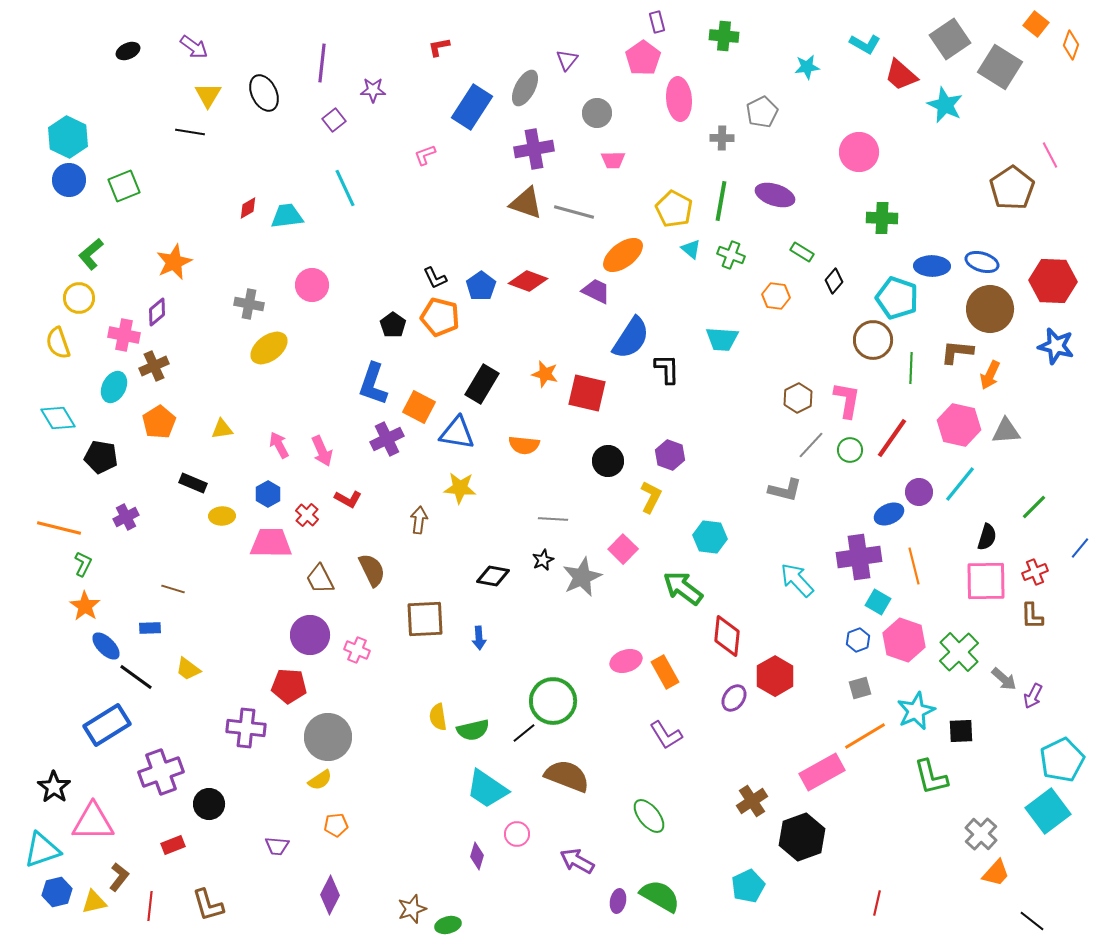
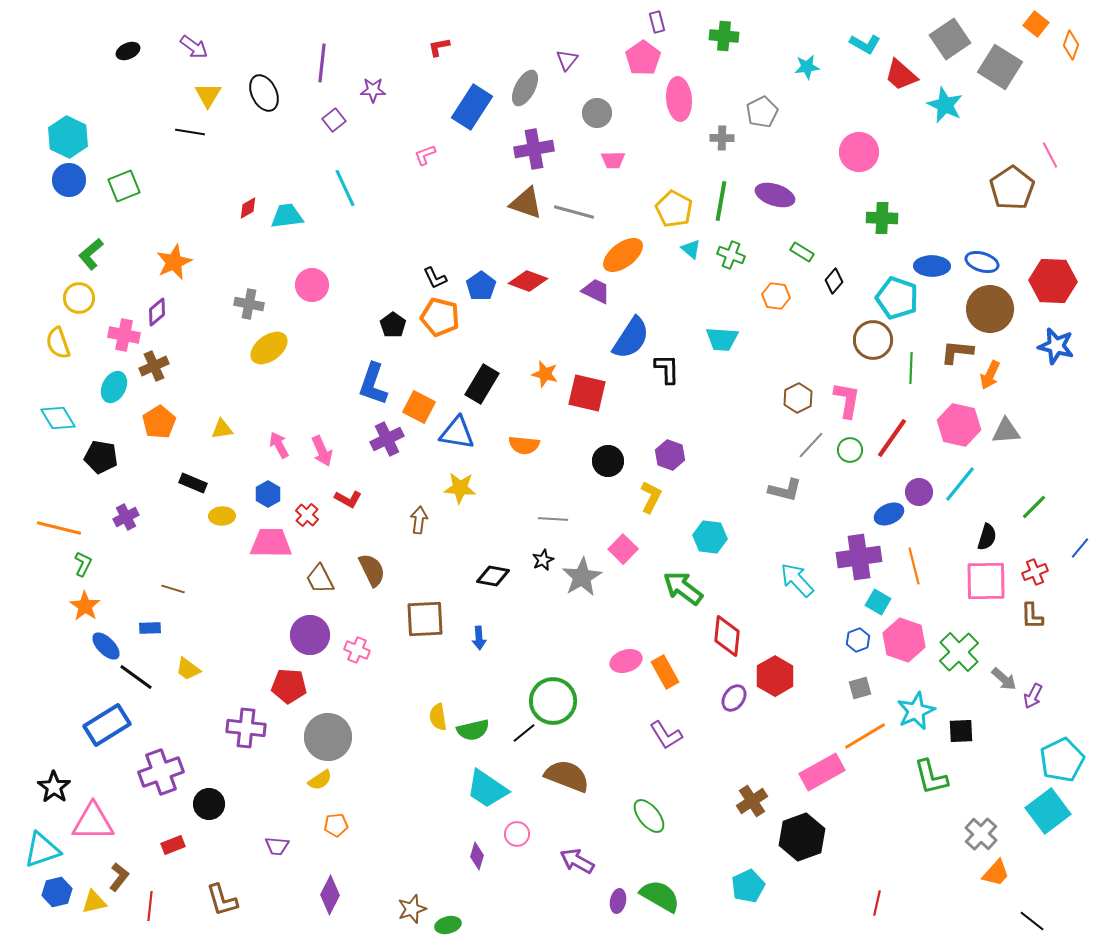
gray star at (582, 577): rotated 6 degrees counterclockwise
brown L-shape at (208, 905): moved 14 px right, 5 px up
